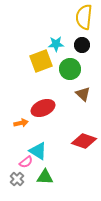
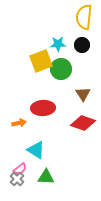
cyan star: moved 2 px right
green circle: moved 9 px left
brown triangle: rotated 14 degrees clockwise
red ellipse: rotated 20 degrees clockwise
orange arrow: moved 2 px left
red diamond: moved 1 px left, 18 px up
cyan triangle: moved 2 px left, 1 px up
pink semicircle: moved 6 px left, 7 px down
green triangle: moved 1 px right
